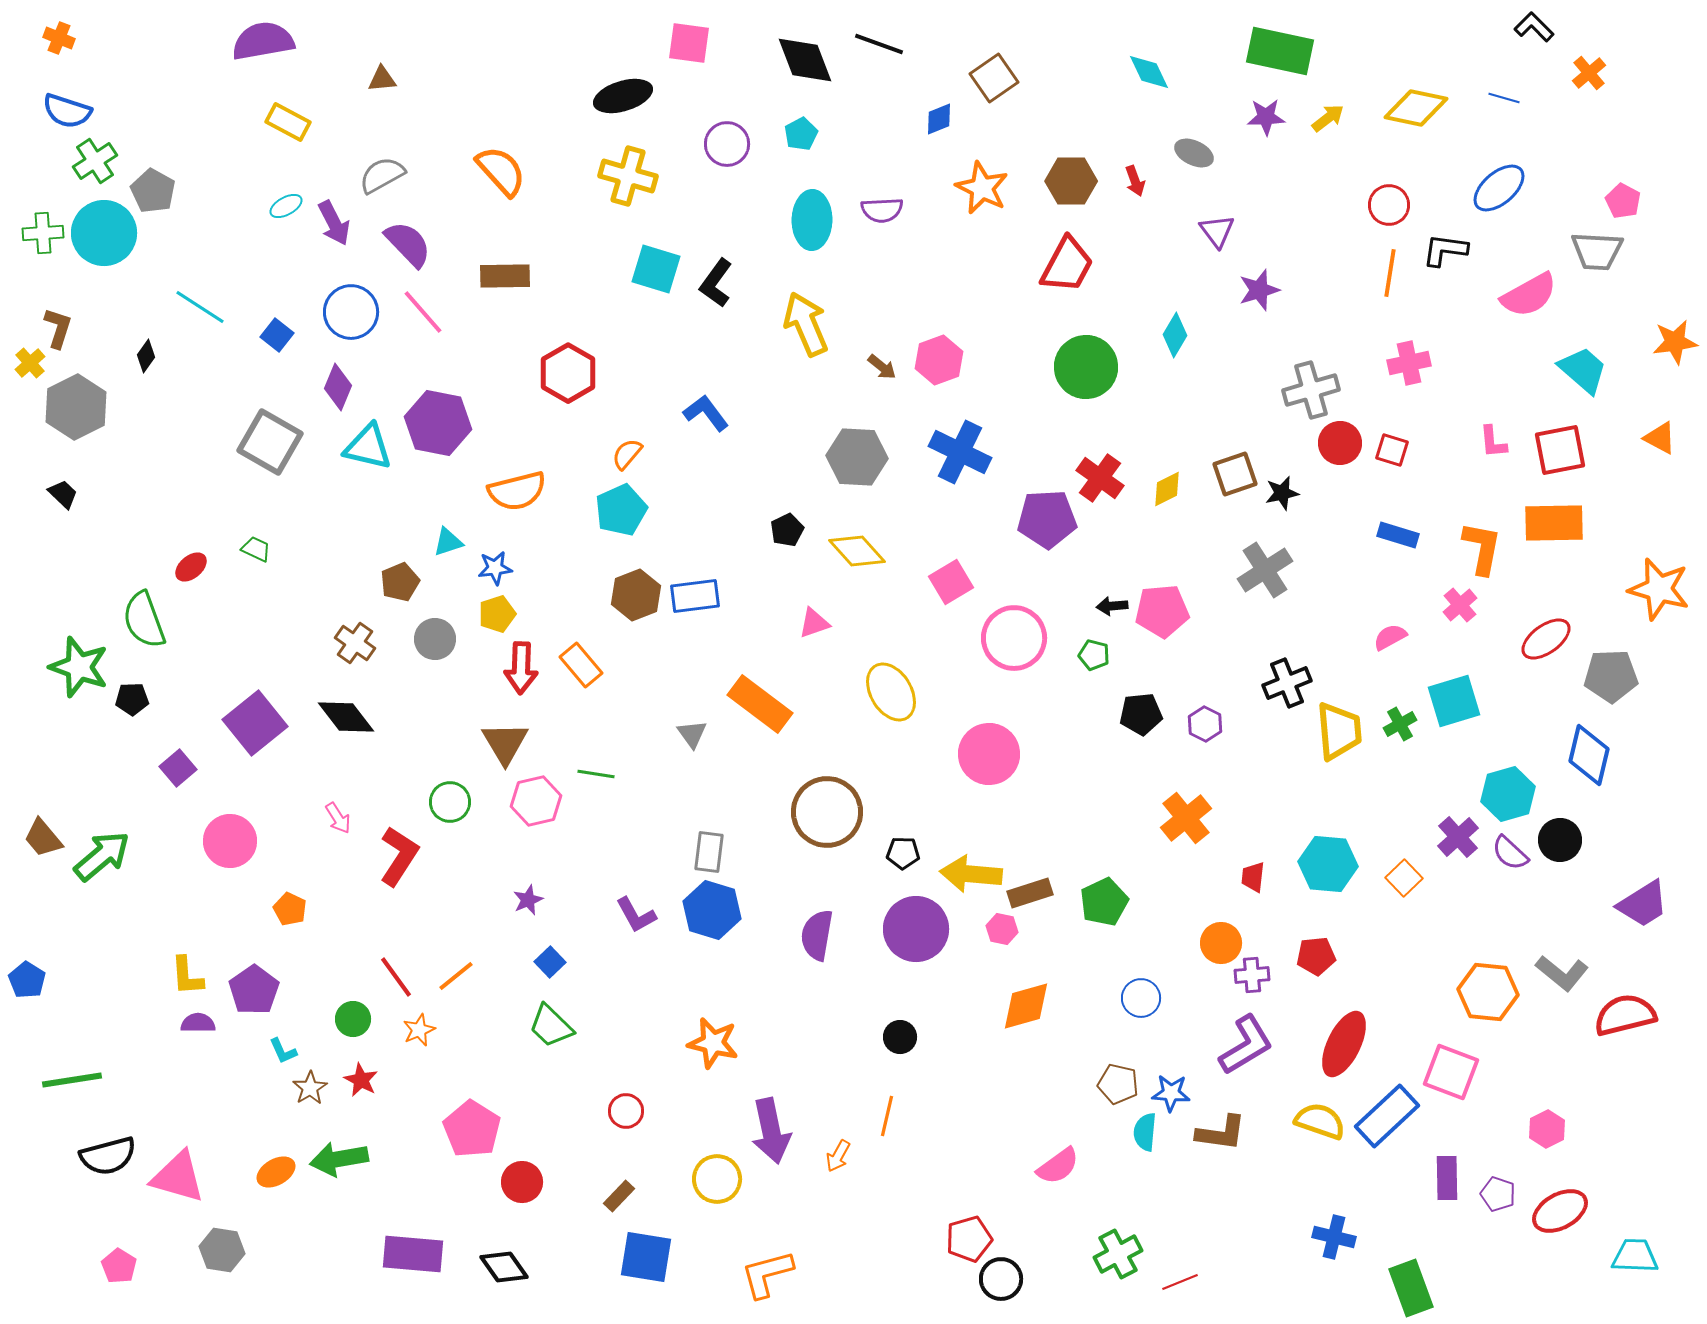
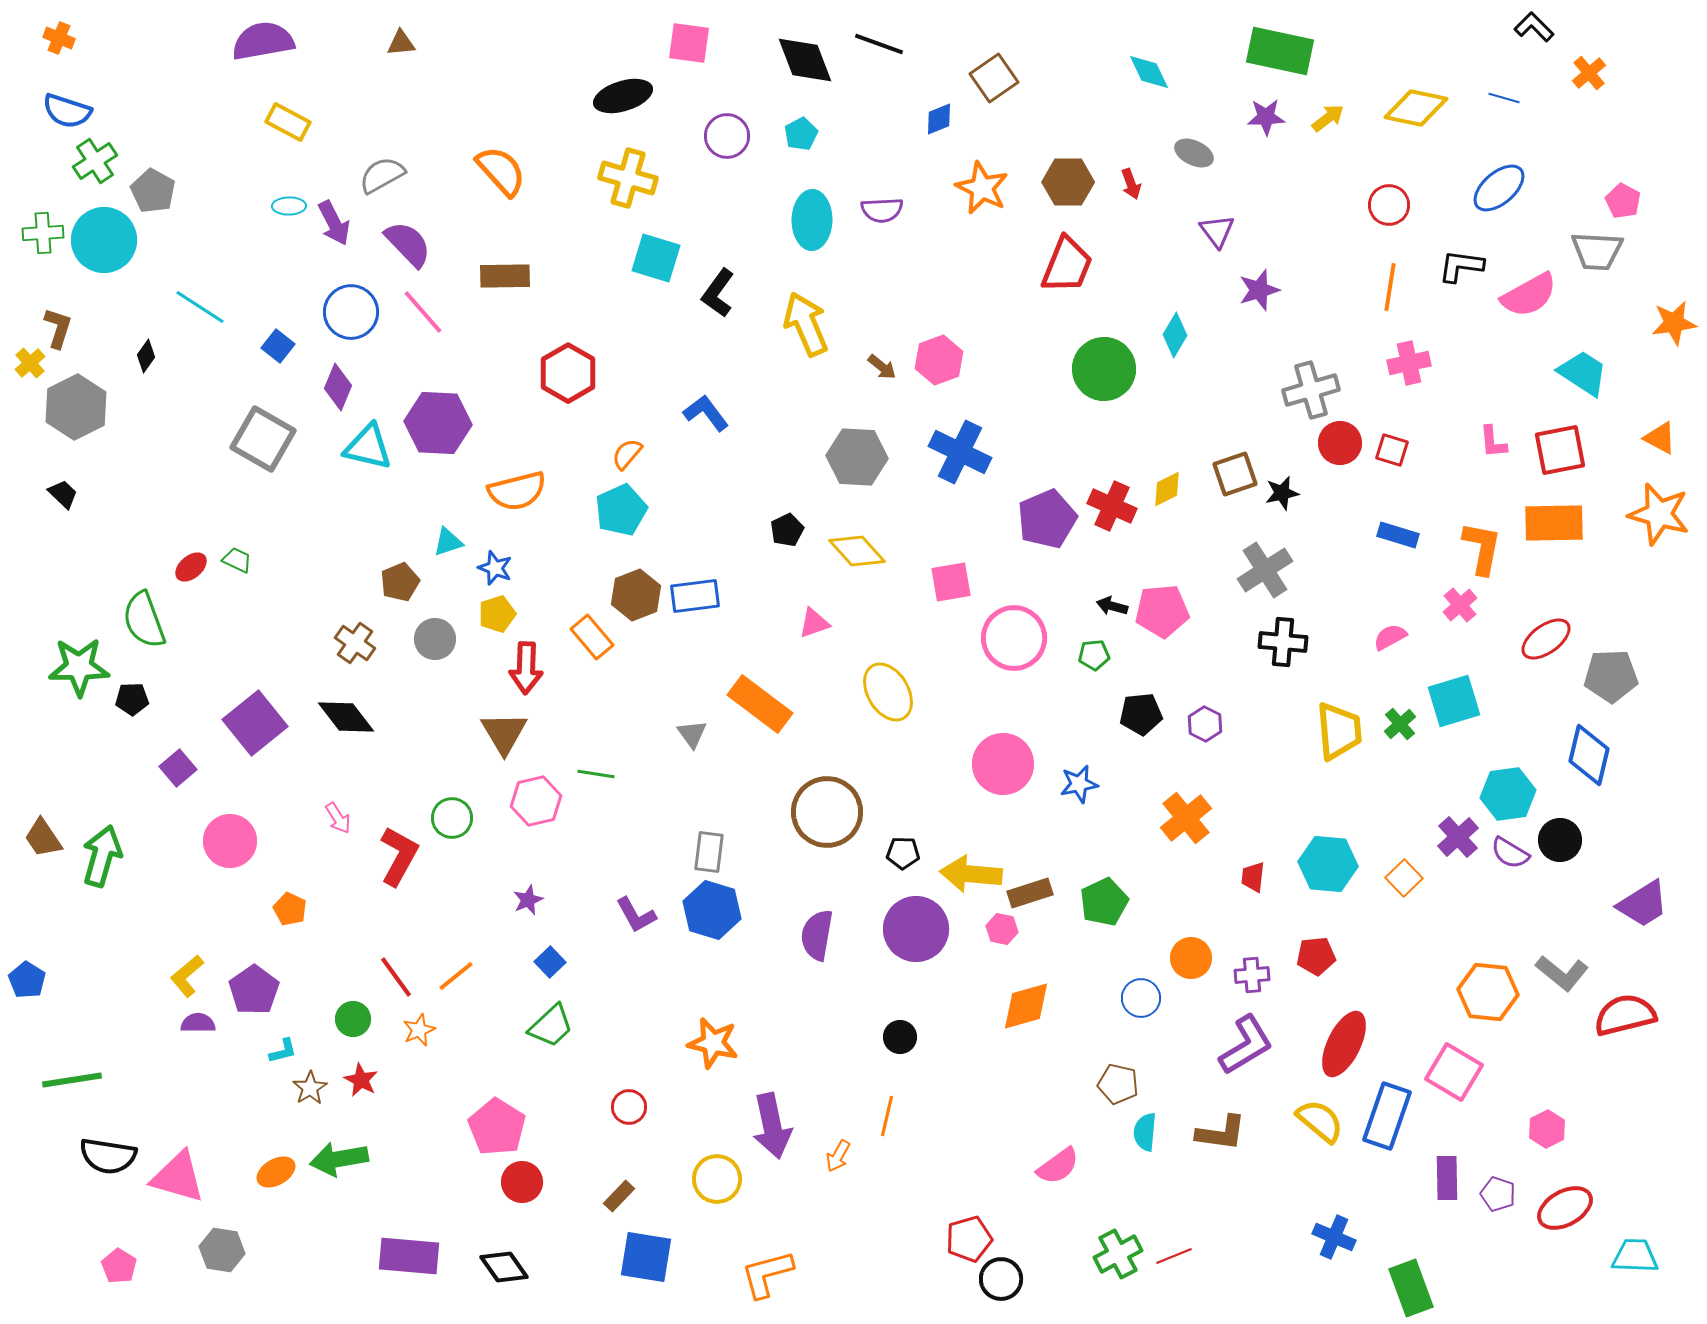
brown triangle at (382, 79): moved 19 px right, 36 px up
purple circle at (727, 144): moved 8 px up
yellow cross at (628, 176): moved 2 px down
brown hexagon at (1071, 181): moved 3 px left, 1 px down
red arrow at (1135, 181): moved 4 px left, 3 px down
cyan ellipse at (286, 206): moved 3 px right; rotated 28 degrees clockwise
cyan circle at (104, 233): moved 7 px down
black L-shape at (1445, 250): moved 16 px right, 16 px down
red trapezoid at (1067, 265): rotated 6 degrees counterclockwise
cyan square at (656, 269): moved 11 px up
orange line at (1390, 273): moved 14 px down
black L-shape at (716, 283): moved 2 px right, 10 px down
blue square at (277, 335): moved 1 px right, 11 px down
orange star at (1675, 342): moved 1 px left, 19 px up
green circle at (1086, 367): moved 18 px right, 2 px down
cyan trapezoid at (1583, 370): moved 3 px down; rotated 8 degrees counterclockwise
purple hexagon at (438, 423): rotated 8 degrees counterclockwise
gray square at (270, 442): moved 7 px left, 3 px up
red cross at (1100, 478): moved 12 px right, 28 px down; rotated 12 degrees counterclockwise
purple pentagon at (1047, 519): rotated 20 degrees counterclockwise
green trapezoid at (256, 549): moved 19 px left, 11 px down
blue star at (495, 568): rotated 28 degrees clockwise
pink square at (951, 582): rotated 21 degrees clockwise
orange star at (1659, 589): moved 75 px up
black arrow at (1112, 606): rotated 20 degrees clockwise
green pentagon at (1094, 655): rotated 20 degrees counterclockwise
orange rectangle at (581, 665): moved 11 px right, 28 px up
green star at (79, 667): rotated 20 degrees counterclockwise
red arrow at (521, 668): moved 5 px right
black cross at (1287, 683): moved 4 px left, 41 px up; rotated 27 degrees clockwise
yellow ellipse at (891, 692): moved 3 px left
green cross at (1400, 724): rotated 12 degrees counterclockwise
brown triangle at (505, 743): moved 1 px left, 10 px up
pink circle at (989, 754): moved 14 px right, 10 px down
cyan hexagon at (1508, 794): rotated 8 degrees clockwise
green circle at (450, 802): moved 2 px right, 16 px down
brown trapezoid at (43, 838): rotated 6 degrees clockwise
purple semicircle at (1510, 853): rotated 12 degrees counterclockwise
green arrow at (102, 856): rotated 34 degrees counterclockwise
red L-shape at (399, 856): rotated 4 degrees counterclockwise
orange circle at (1221, 943): moved 30 px left, 15 px down
yellow L-shape at (187, 976): rotated 54 degrees clockwise
green trapezoid at (551, 1026): rotated 87 degrees counterclockwise
cyan L-shape at (283, 1051): rotated 80 degrees counterclockwise
pink square at (1451, 1072): moved 3 px right; rotated 10 degrees clockwise
blue star at (1171, 1093): moved 92 px left, 309 px up; rotated 15 degrees counterclockwise
red circle at (626, 1111): moved 3 px right, 4 px up
blue rectangle at (1387, 1116): rotated 28 degrees counterclockwise
yellow semicircle at (1320, 1121): rotated 21 degrees clockwise
pink pentagon at (472, 1129): moved 25 px right, 2 px up
purple arrow at (771, 1131): moved 1 px right, 5 px up
black semicircle at (108, 1156): rotated 24 degrees clockwise
red ellipse at (1560, 1211): moved 5 px right, 3 px up
blue cross at (1334, 1237): rotated 9 degrees clockwise
purple rectangle at (413, 1254): moved 4 px left, 2 px down
red line at (1180, 1282): moved 6 px left, 26 px up
